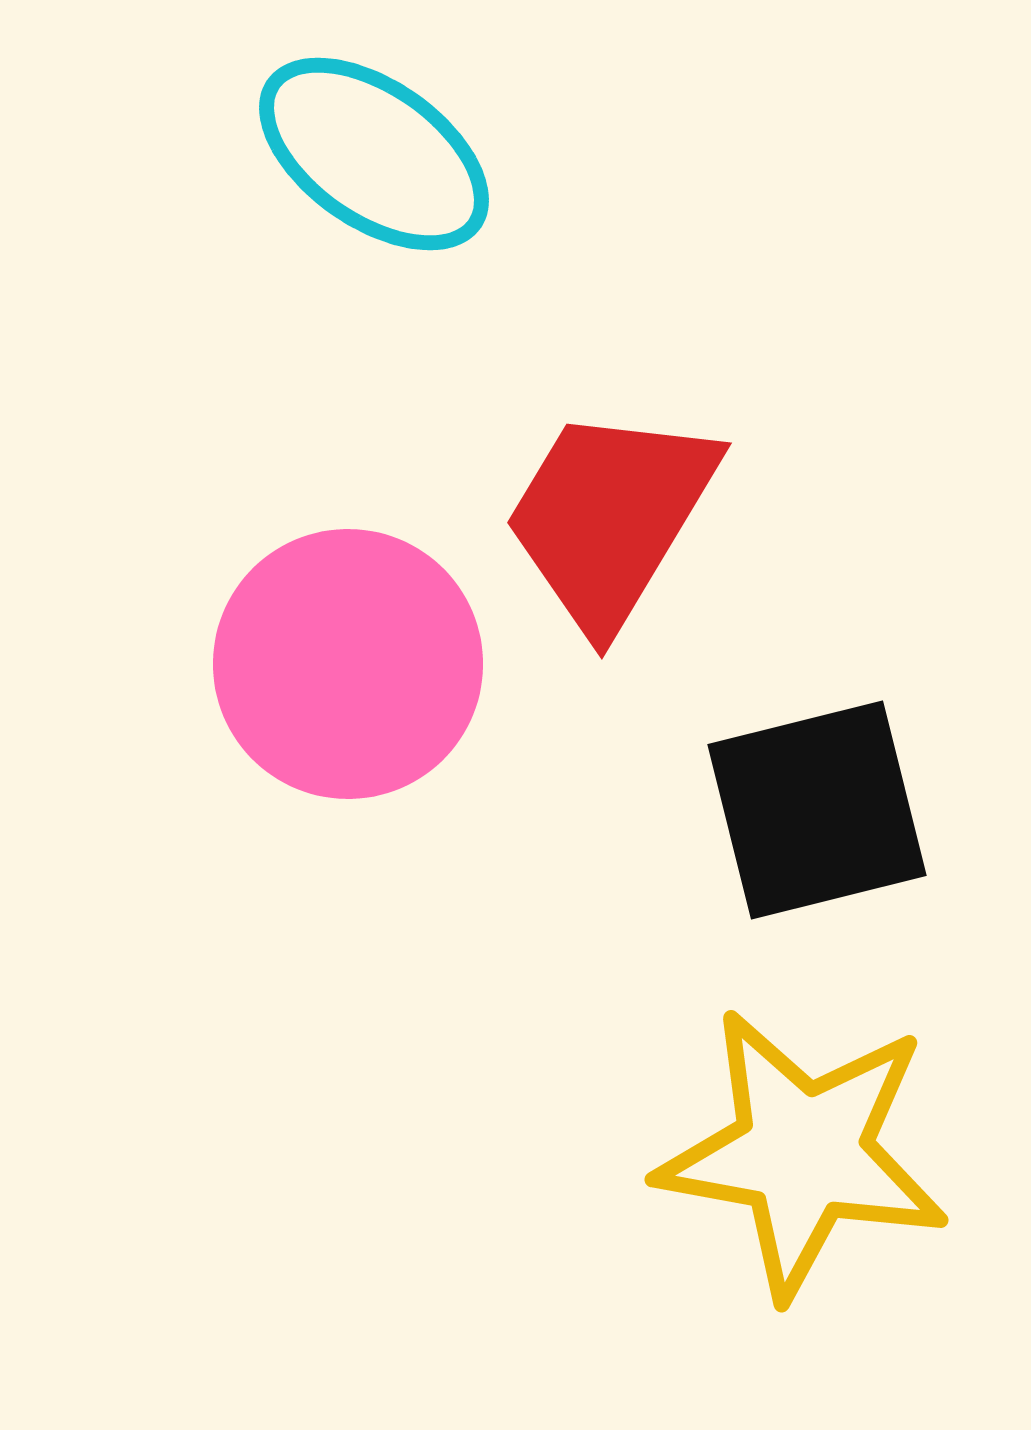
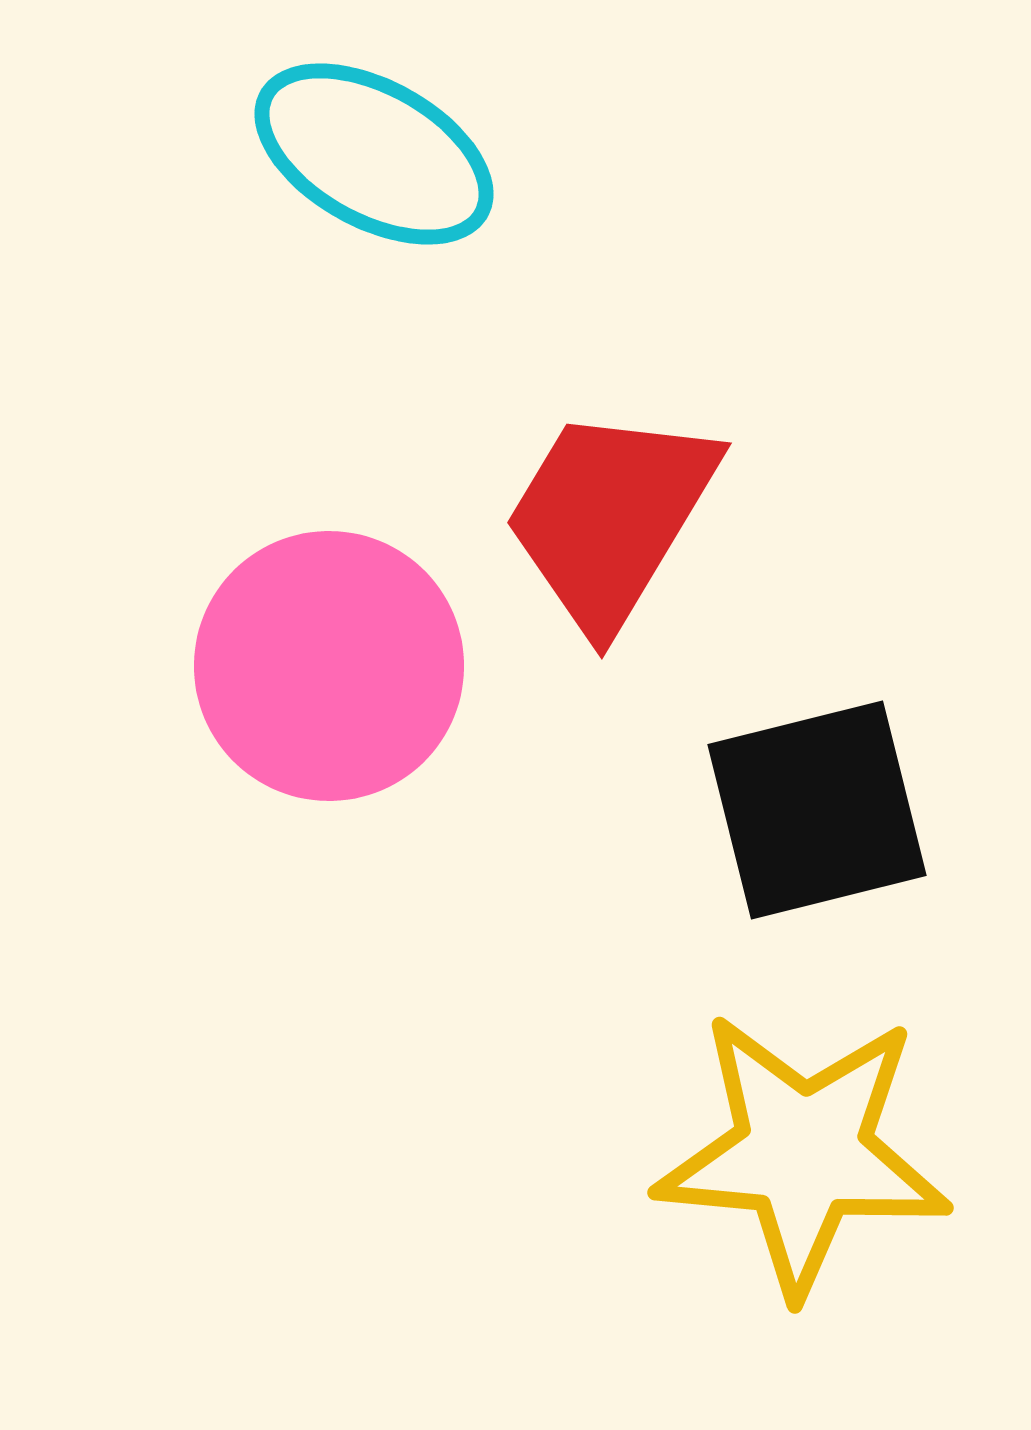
cyan ellipse: rotated 6 degrees counterclockwise
pink circle: moved 19 px left, 2 px down
yellow star: rotated 5 degrees counterclockwise
